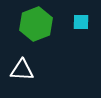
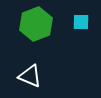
white triangle: moved 8 px right, 6 px down; rotated 20 degrees clockwise
